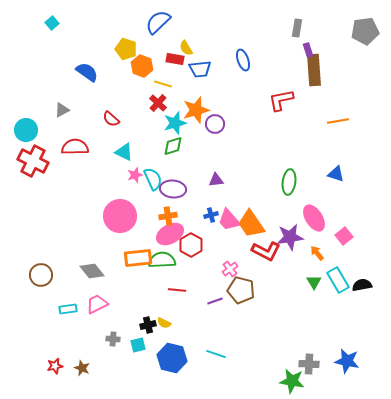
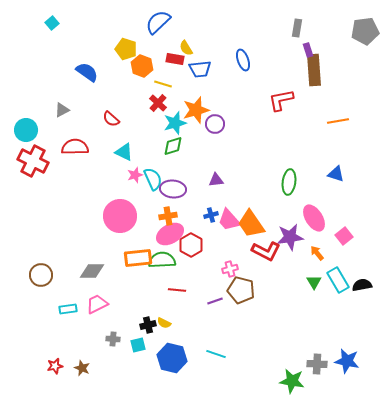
pink cross at (230, 269): rotated 21 degrees clockwise
gray diamond at (92, 271): rotated 50 degrees counterclockwise
gray cross at (309, 364): moved 8 px right
